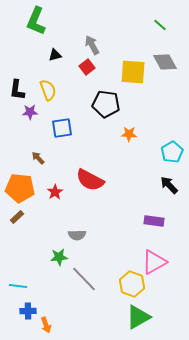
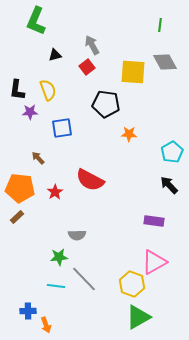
green line: rotated 56 degrees clockwise
cyan line: moved 38 px right
